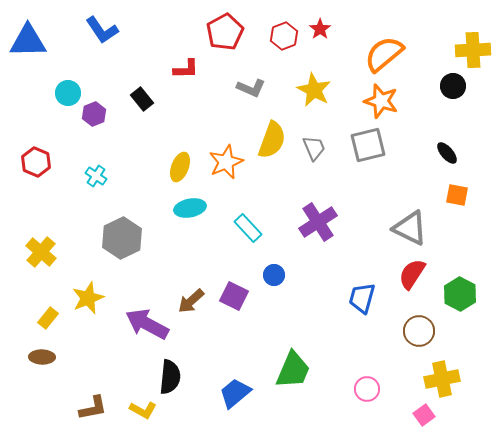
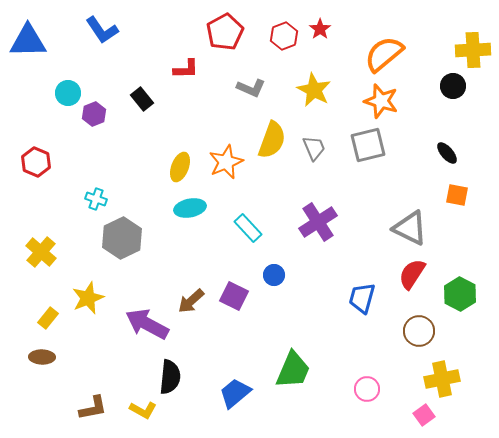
cyan cross at (96, 176): moved 23 px down; rotated 15 degrees counterclockwise
